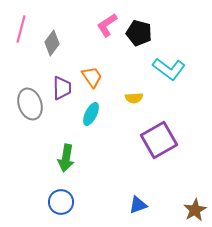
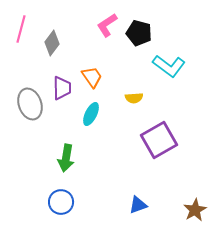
cyan L-shape: moved 3 px up
